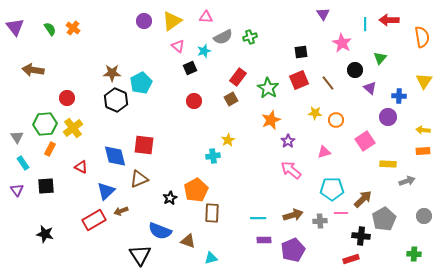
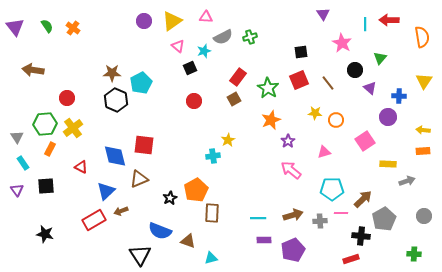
green semicircle at (50, 29): moved 3 px left, 3 px up
brown square at (231, 99): moved 3 px right
